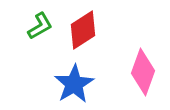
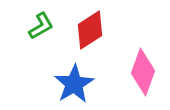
green L-shape: moved 1 px right
red diamond: moved 7 px right
